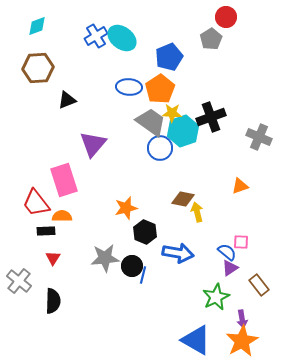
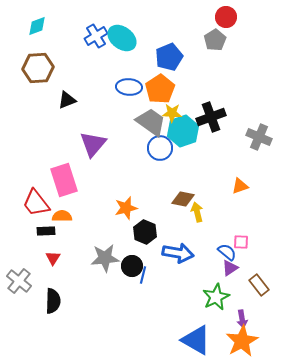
gray pentagon at (211, 39): moved 4 px right, 1 px down
